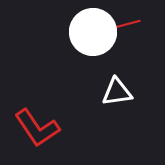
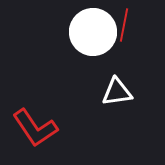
red line: rotated 64 degrees counterclockwise
red L-shape: moved 2 px left
